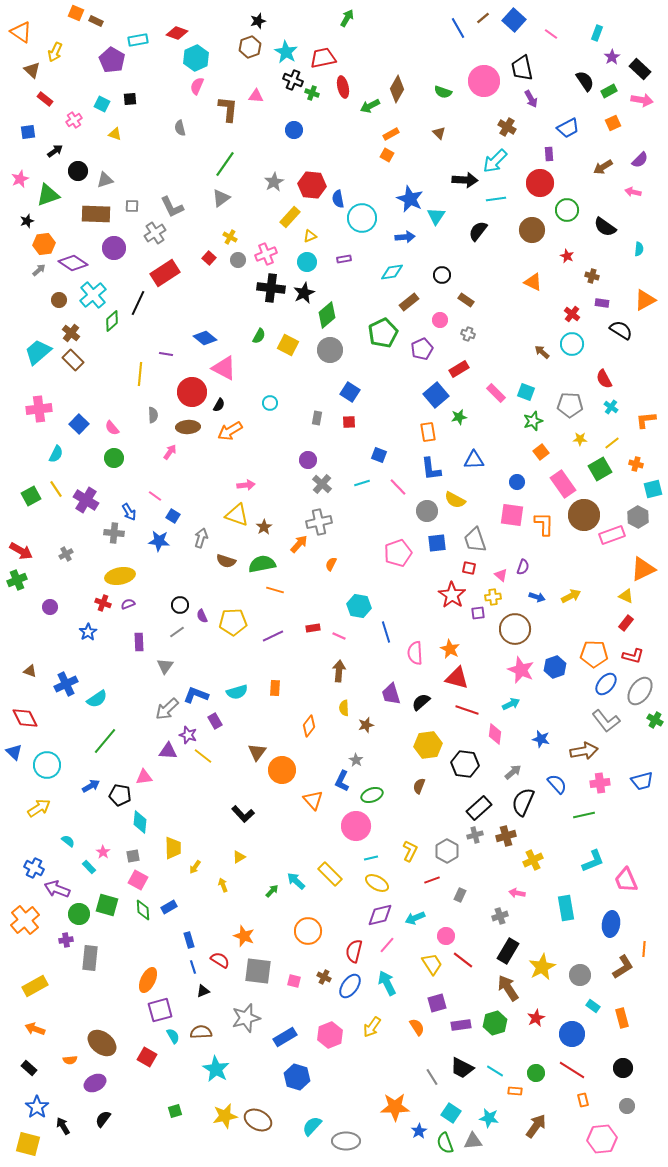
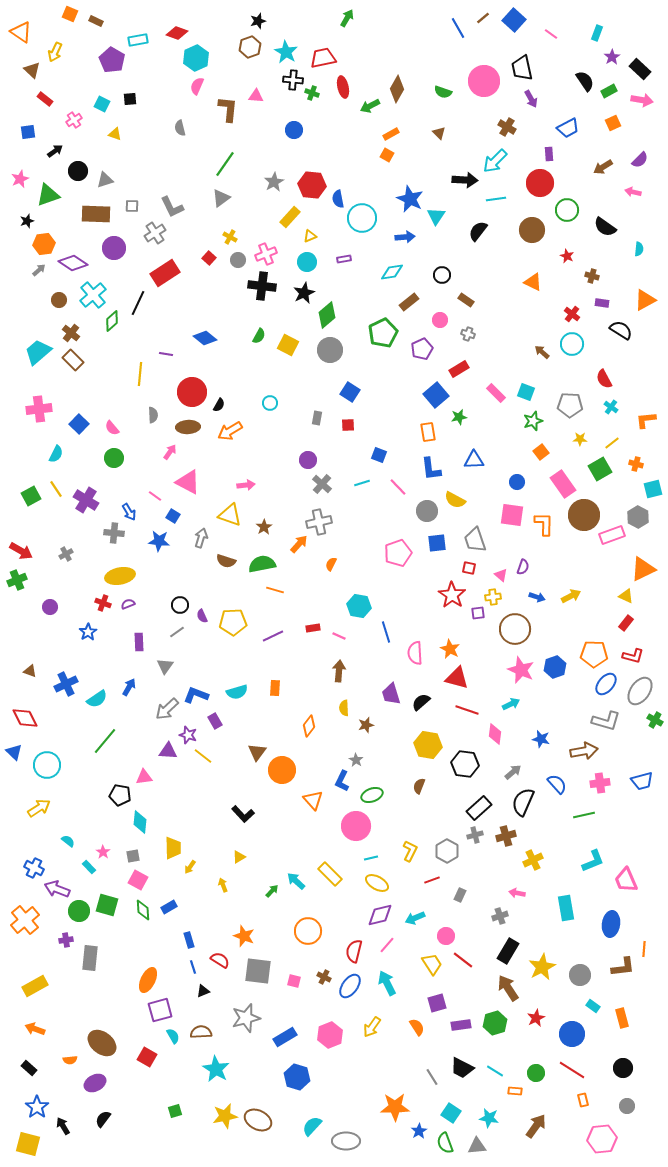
orange square at (76, 13): moved 6 px left, 1 px down
black cross at (293, 80): rotated 18 degrees counterclockwise
black cross at (271, 288): moved 9 px left, 2 px up
pink triangle at (224, 368): moved 36 px left, 114 px down
red square at (349, 422): moved 1 px left, 3 px down
yellow triangle at (237, 515): moved 7 px left
gray L-shape at (606, 721): rotated 36 degrees counterclockwise
yellow hexagon at (428, 745): rotated 16 degrees clockwise
blue arrow at (91, 786): moved 38 px right, 99 px up; rotated 30 degrees counterclockwise
yellow arrow at (195, 867): moved 5 px left
green circle at (79, 914): moved 3 px up
brown L-shape at (623, 967): rotated 25 degrees clockwise
gray triangle at (473, 1141): moved 4 px right, 5 px down
